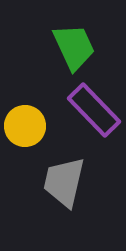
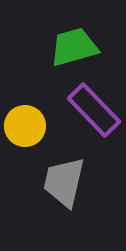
green trapezoid: rotated 81 degrees counterclockwise
